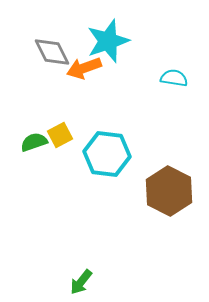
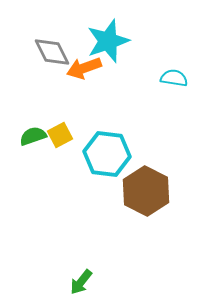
green semicircle: moved 1 px left, 6 px up
brown hexagon: moved 23 px left
